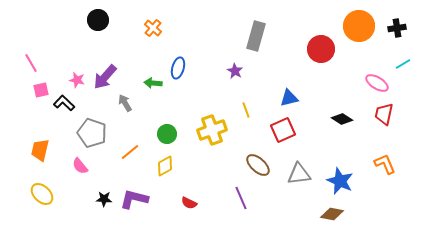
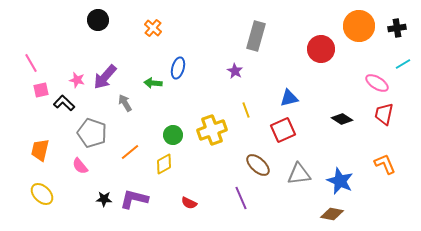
green circle: moved 6 px right, 1 px down
yellow diamond: moved 1 px left, 2 px up
